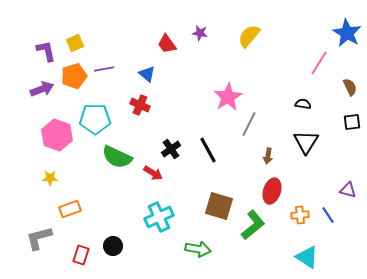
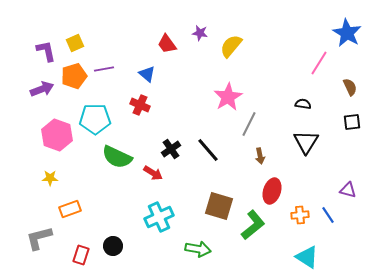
yellow semicircle: moved 18 px left, 10 px down
black line: rotated 12 degrees counterclockwise
brown arrow: moved 8 px left; rotated 21 degrees counterclockwise
